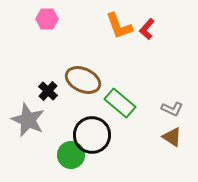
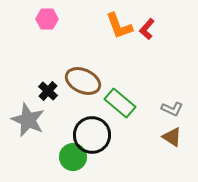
brown ellipse: moved 1 px down
green circle: moved 2 px right, 2 px down
